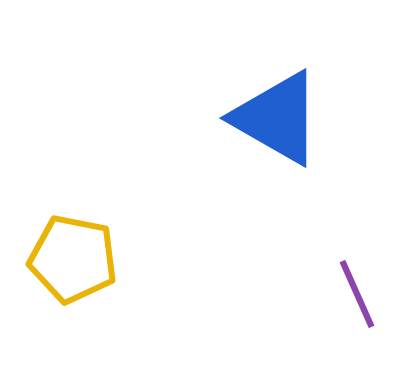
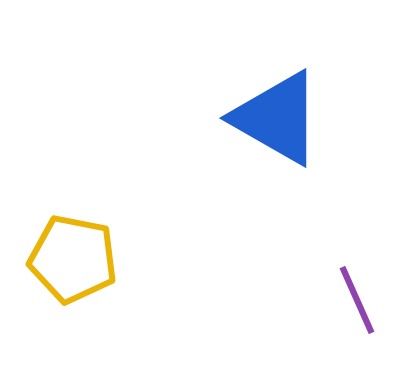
purple line: moved 6 px down
